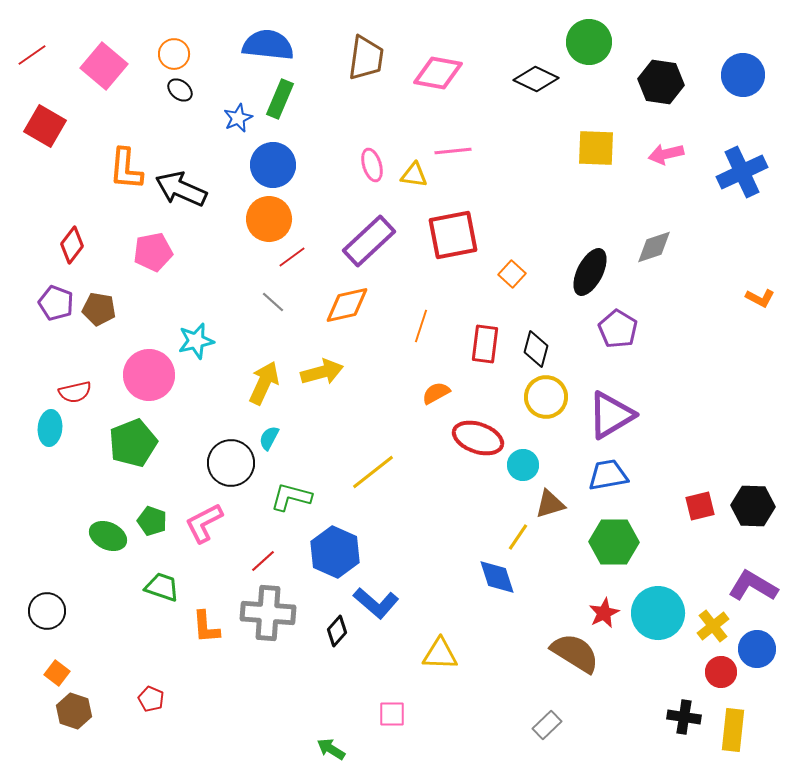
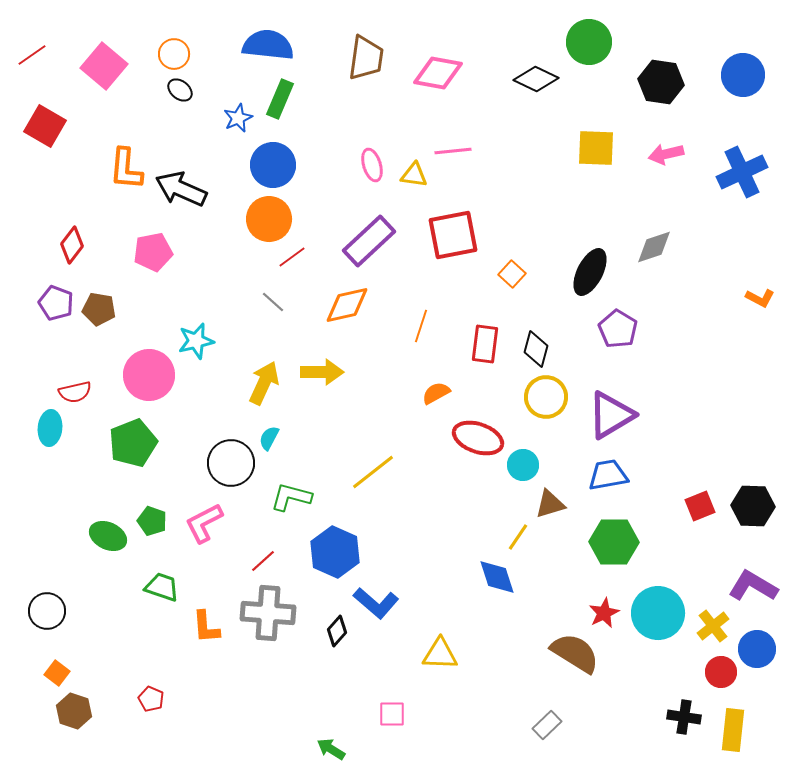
yellow arrow at (322, 372): rotated 15 degrees clockwise
red square at (700, 506): rotated 8 degrees counterclockwise
